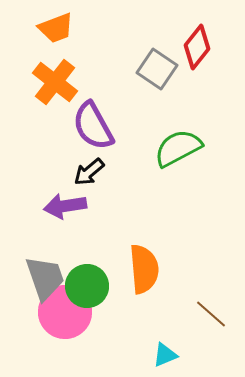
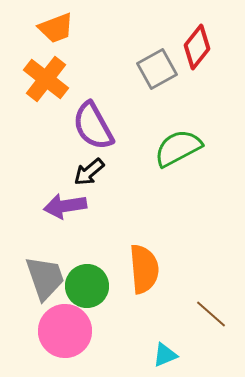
gray square: rotated 27 degrees clockwise
orange cross: moved 9 px left, 3 px up
pink circle: moved 19 px down
